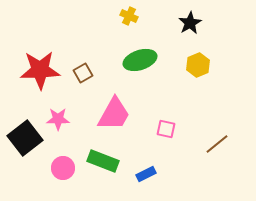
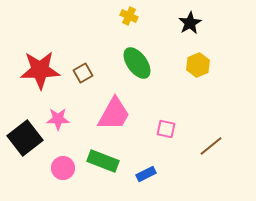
green ellipse: moved 3 px left, 3 px down; rotated 72 degrees clockwise
brown line: moved 6 px left, 2 px down
